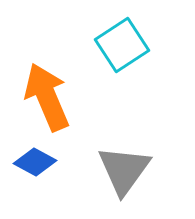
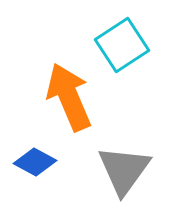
orange arrow: moved 22 px right
